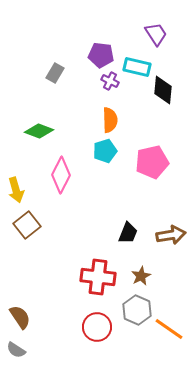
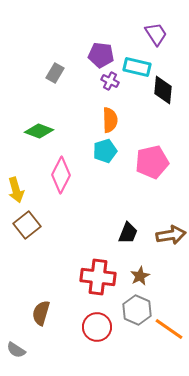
brown star: moved 1 px left
brown semicircle: moved 21 px right, 4 px up; rotated 130 degrees counterclockwise
